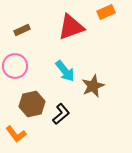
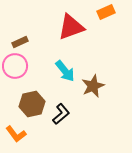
brown rectangle: moved 2 px left, 12 px down
